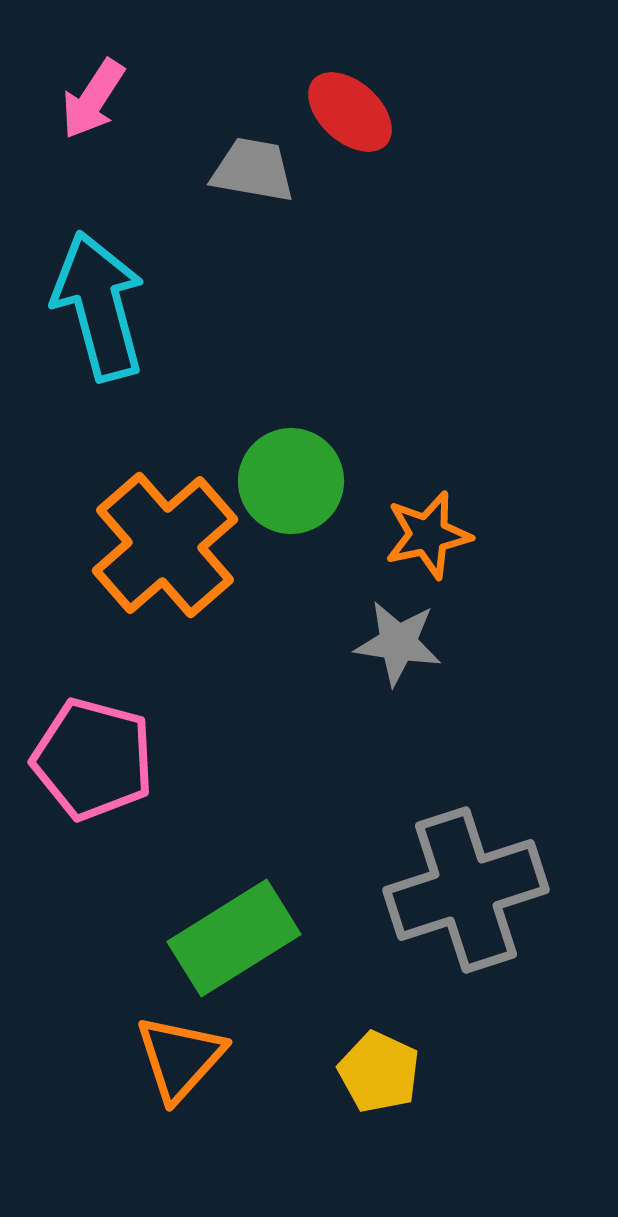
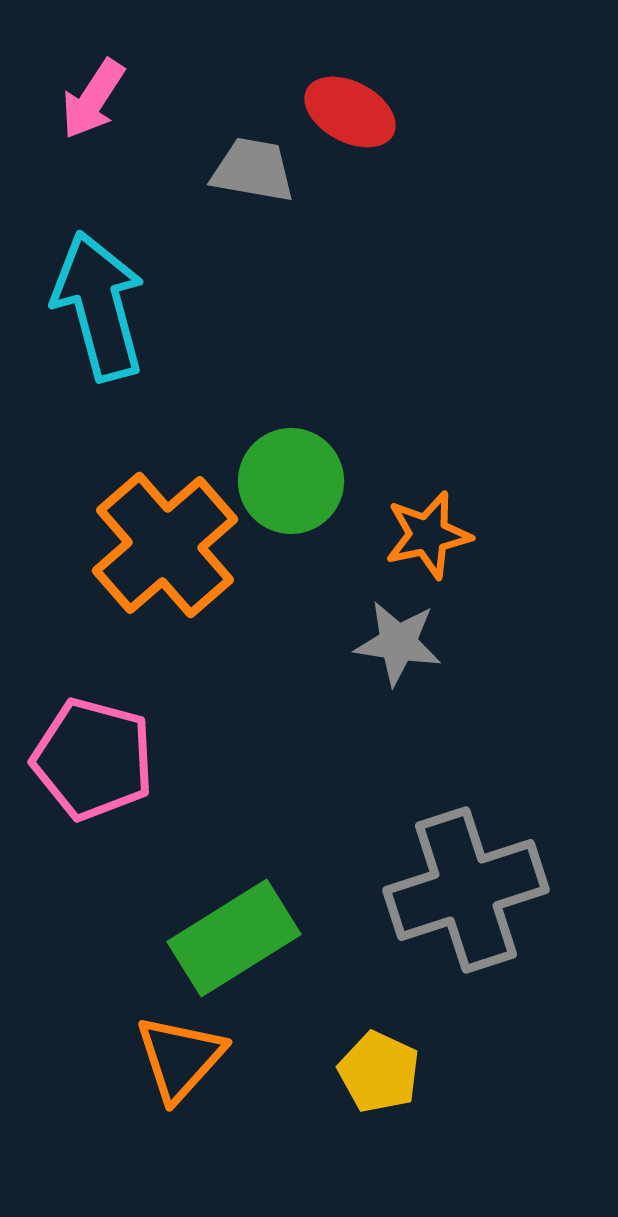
red ellipse: rotated 14 degrees counterclockwise
